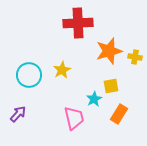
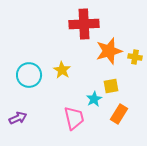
red cross: moved 6 px right, 1 px down
yellow star: rotated 12 degrees counterclockwise
purple arrow: moved 4 px down; rotated 24 degrees clockwise
